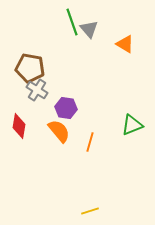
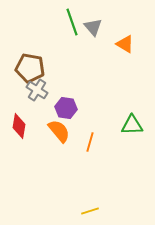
gray triangle: moved 4 px right, 2 px up
green triangle: rotated 20 degrees clockwise
